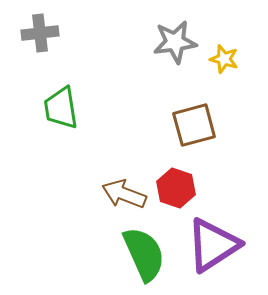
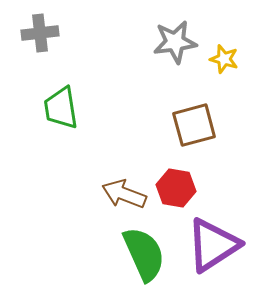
red hexagon: rotated 9 degrees counterclockwise
